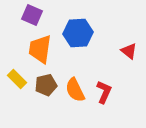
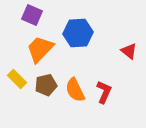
orange trapezoid: rotated 36 degrees clockwise
